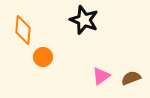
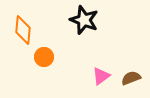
orange circle: moved 1 px right
